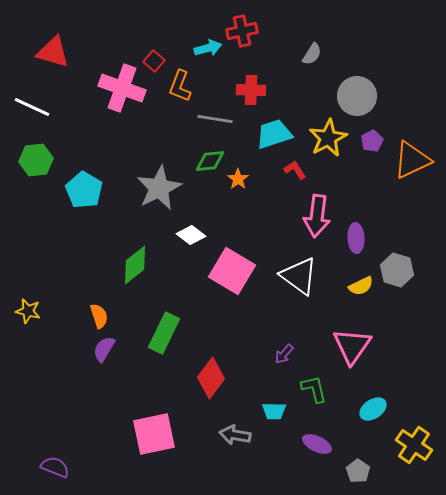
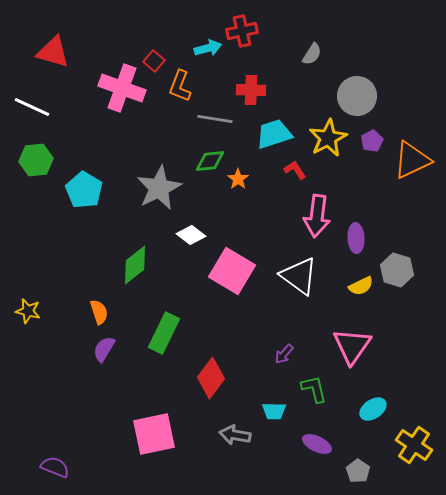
orange semicircle at (99, 316): moved 4 px up
